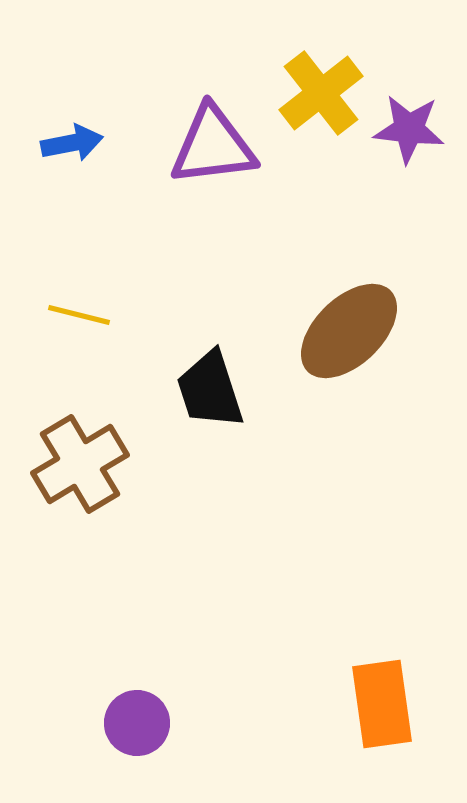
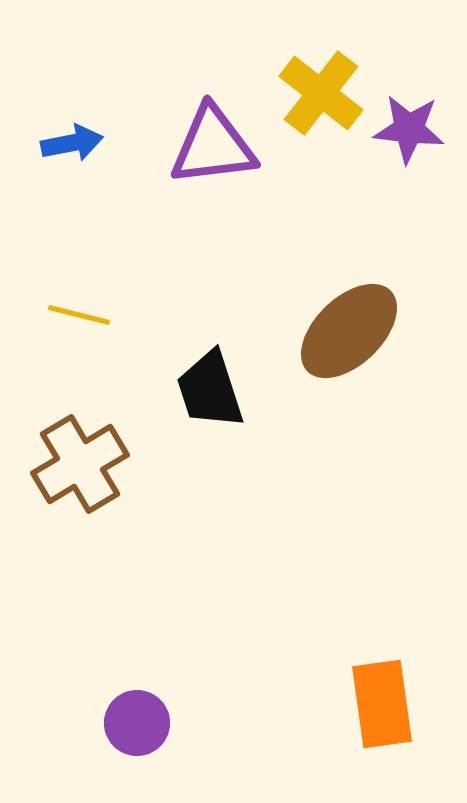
yellow cross: rotated 14 degrees counterclockwise
